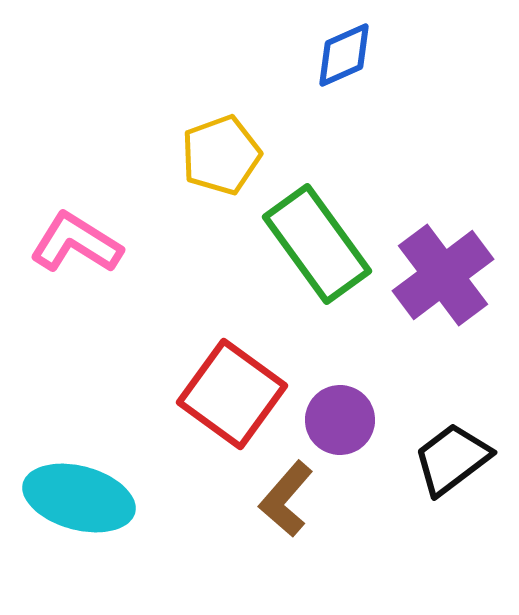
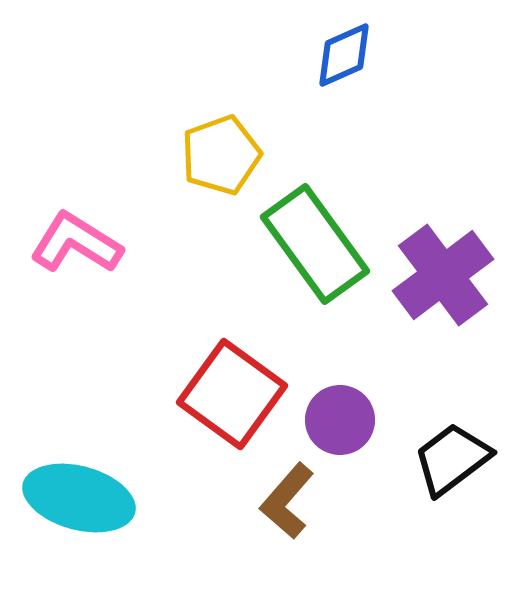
green rectangle: moved 2 px left
brown L-shape: moved 1 px right, 2 px down
